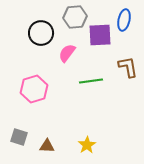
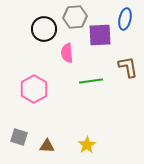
blue ellipse: moved 1 px right, 1 px up
black circle: moved 3 px right, 4 px up
pink semicircle: rotated 42 degrees counterclockwise
pink hexagon: rotated 12 degrees counterclockwise
